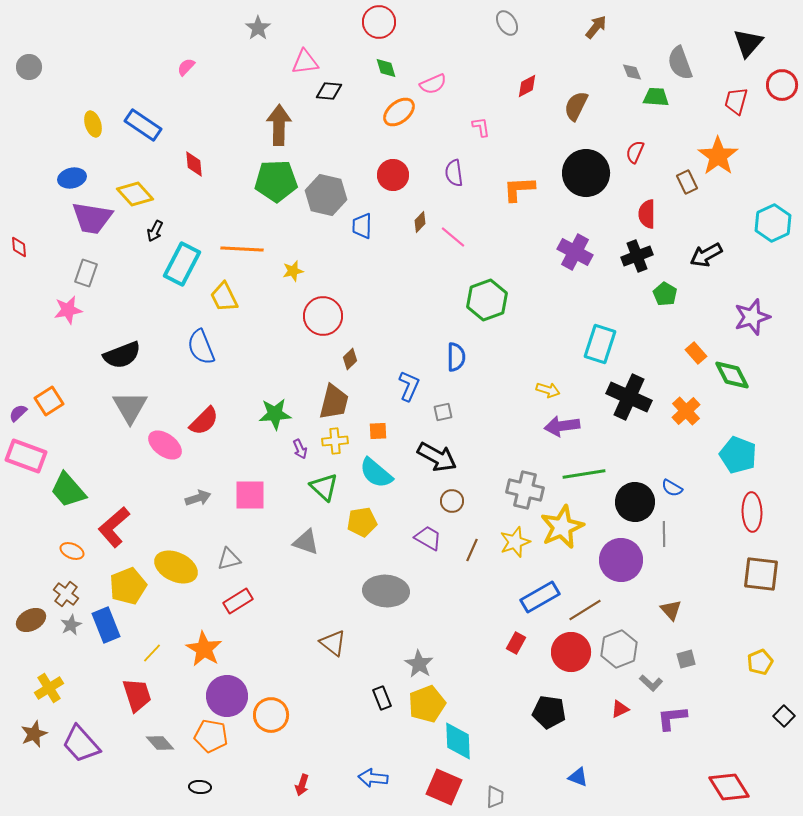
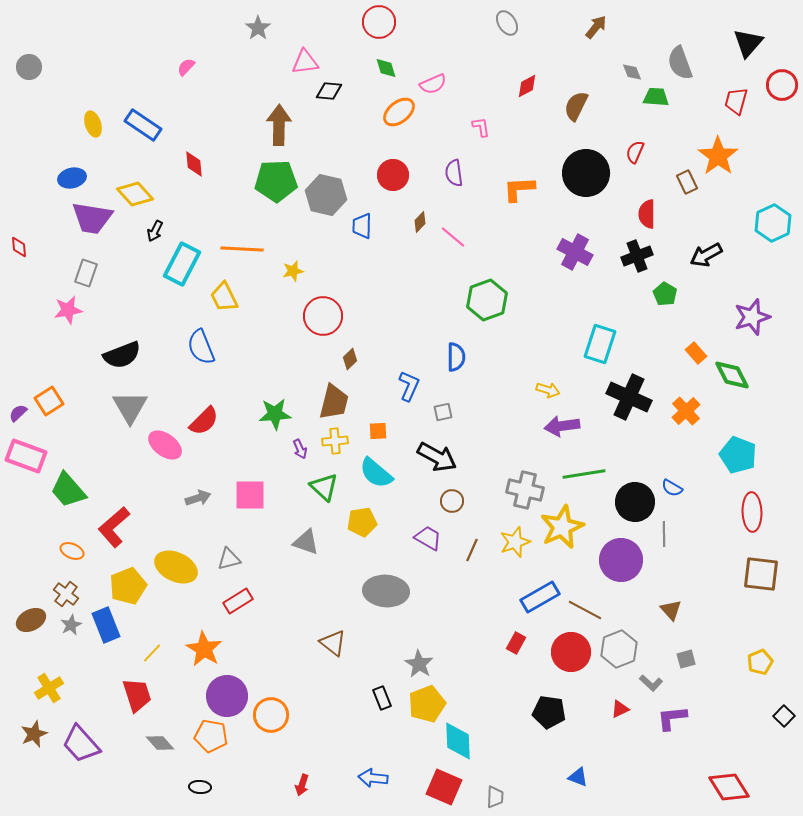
brown line at (585, 610): rotated 60 degrees clockwise
